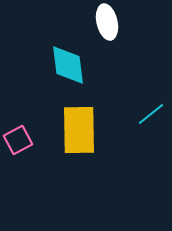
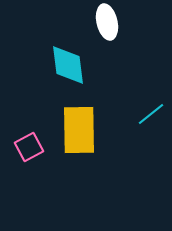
pink square: moved 11 px right, 7 px down
